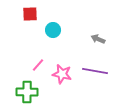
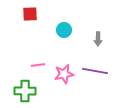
cyan circle: moved 11 px right
gray arrow: rotated 112 degrees counterclockwise
pink line: rotated 40 degrees clockwise
pink star: moved 2 px right; rotated 24 degrees counterclockwise
green cross: moved 2 px left, 1 px up
